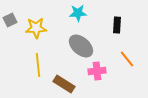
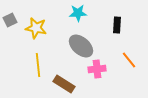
yellow star: rotated 15 degrees clockwise
orange line: moved 2 px right, 1 px down
pink cross: moved 2 px up
